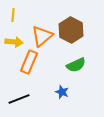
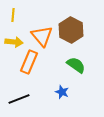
orange triangle: rotated 30 degrees counterclockwise
green semicircle: rotated 120 degrees counterclockwise
